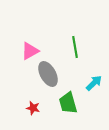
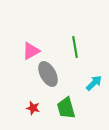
pink triangle: moved 1 px right
green trapezoid: moved 2 px left, 5 px down
